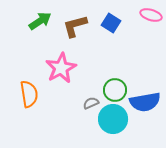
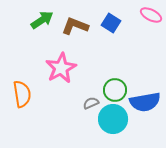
pink ellipse: rotated 10 degrees clockwise
green arrow: moved 2 px right, 1 px up
brown L-shape: rotated 36 degrees clockwise
orange semicircle: moved 7 px left
